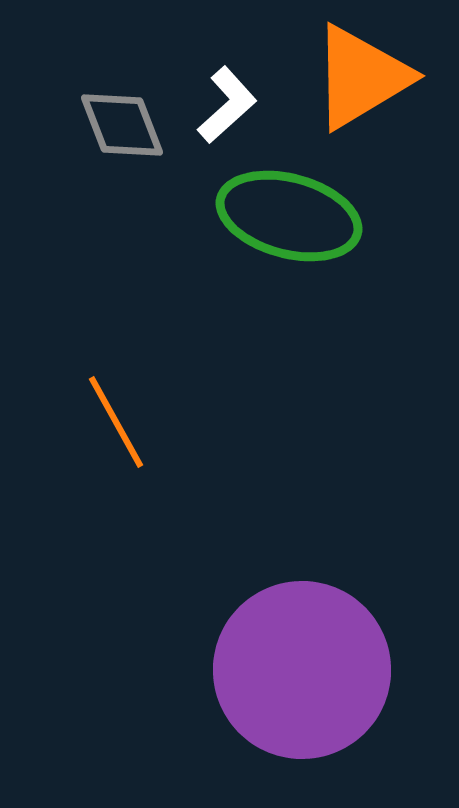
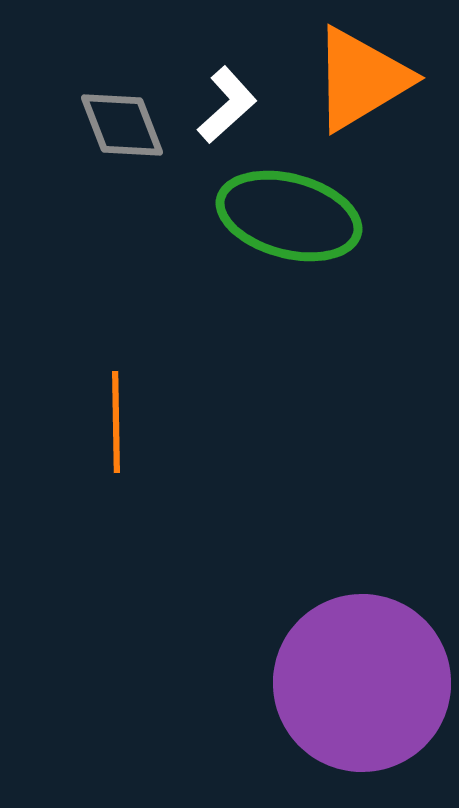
orange triangle: moved 2 px down
orange line: rotated 28 degrees clockwise
purple circle: moved 60 px right, 13 px down
